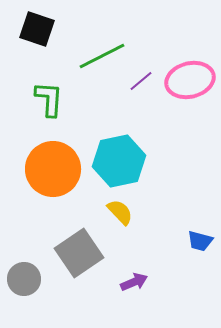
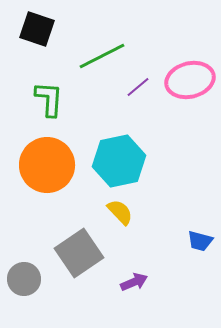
purple line: moved 3 px left, 6 px down
orange circle: moved 6 px left, 4 px up
